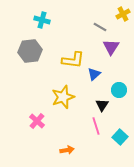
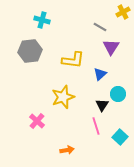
yellow cross: moved 2 px up
blue triangle: moved 6 px right
cyan circle: moved 1 px left, 4 px down
